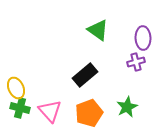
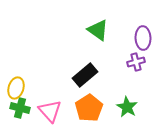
yellow ellipse: rotated 40 degrees clockwise
green star: rotated 15 degrees counterclockwise
orange pentagon: moved 5 px up; rotated 12 degrees counterclockwise
